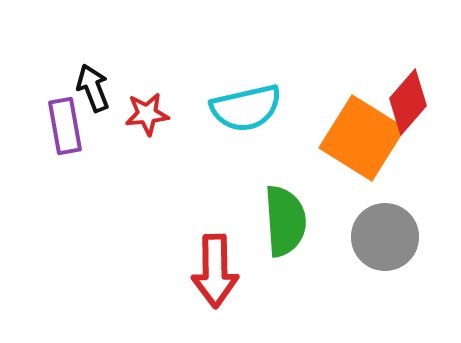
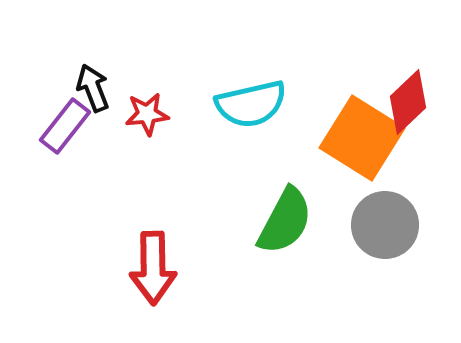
red diamond: rotated 6 degrees clockwise
cyan semicircle: moved 5 px right, 4 px up
purple rectangle: rotated 48 degrees clockwise
green semicircle: rotated 32 degrees clockwise
gray circle: moved 12 px up
red arrow: moved 62 px left, 3 px up
